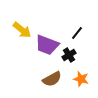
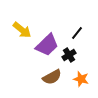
purple trapezoid: rotated 65 degrees counterclockwise
brown semicircle: moved 2 px up
